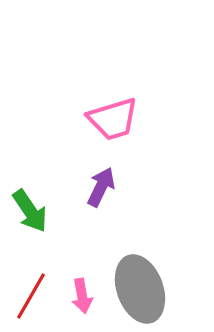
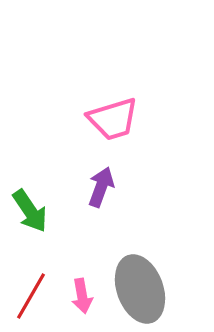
purple arrow: rotated 6 degrees counterclockwise
